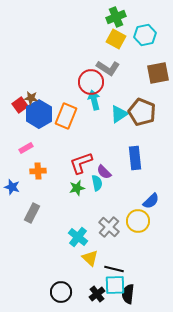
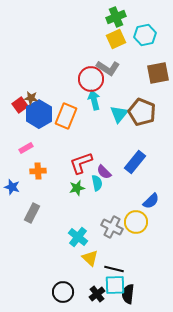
yellow square: rotated 36 degrees clockwise
red circle: moved 3 px up
cyan triangle: rotated 18 degrees counterclockwise
blue rectangle: moved 4 px down; rotated 45 degrees clockwise
yellow circle: moved 2 px left, 1 px down
gray cross: moved 3 px right; rotated 15 degrees counterclockwise
black circle: moved 2 px right
